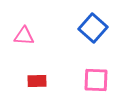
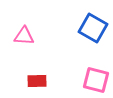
blue square: rotated 12 degrees counterclockwise
pink square: rotated 12 degrees clockwise
